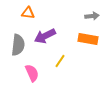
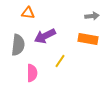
pink semicircle: rotated 24 degrees clockwise
